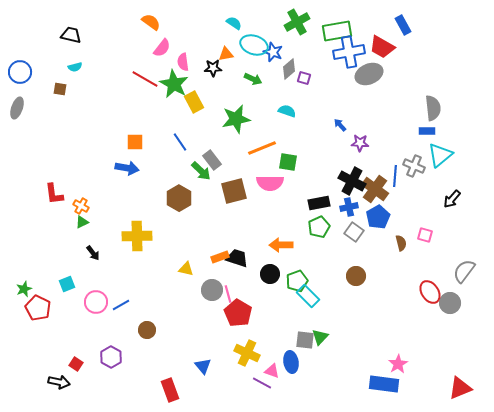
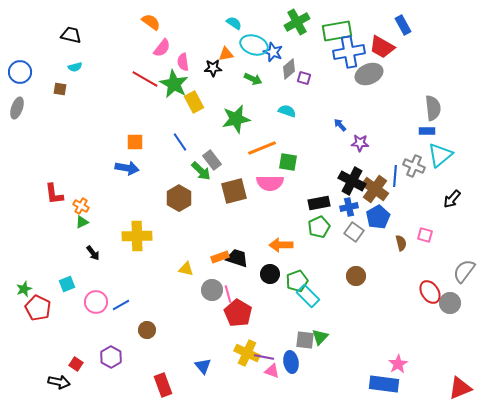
purple line at (262, 383): moved 2 px right, 26 px up; rotated 18 degrees counterclockwise
red rectangle at (170, 390): moved 7 px left, 5 px up
